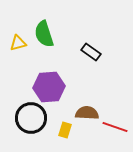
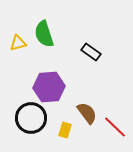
brown semicircle: rotated 50 degrees clockwise
red line: rotated 25 degrees clockwise
